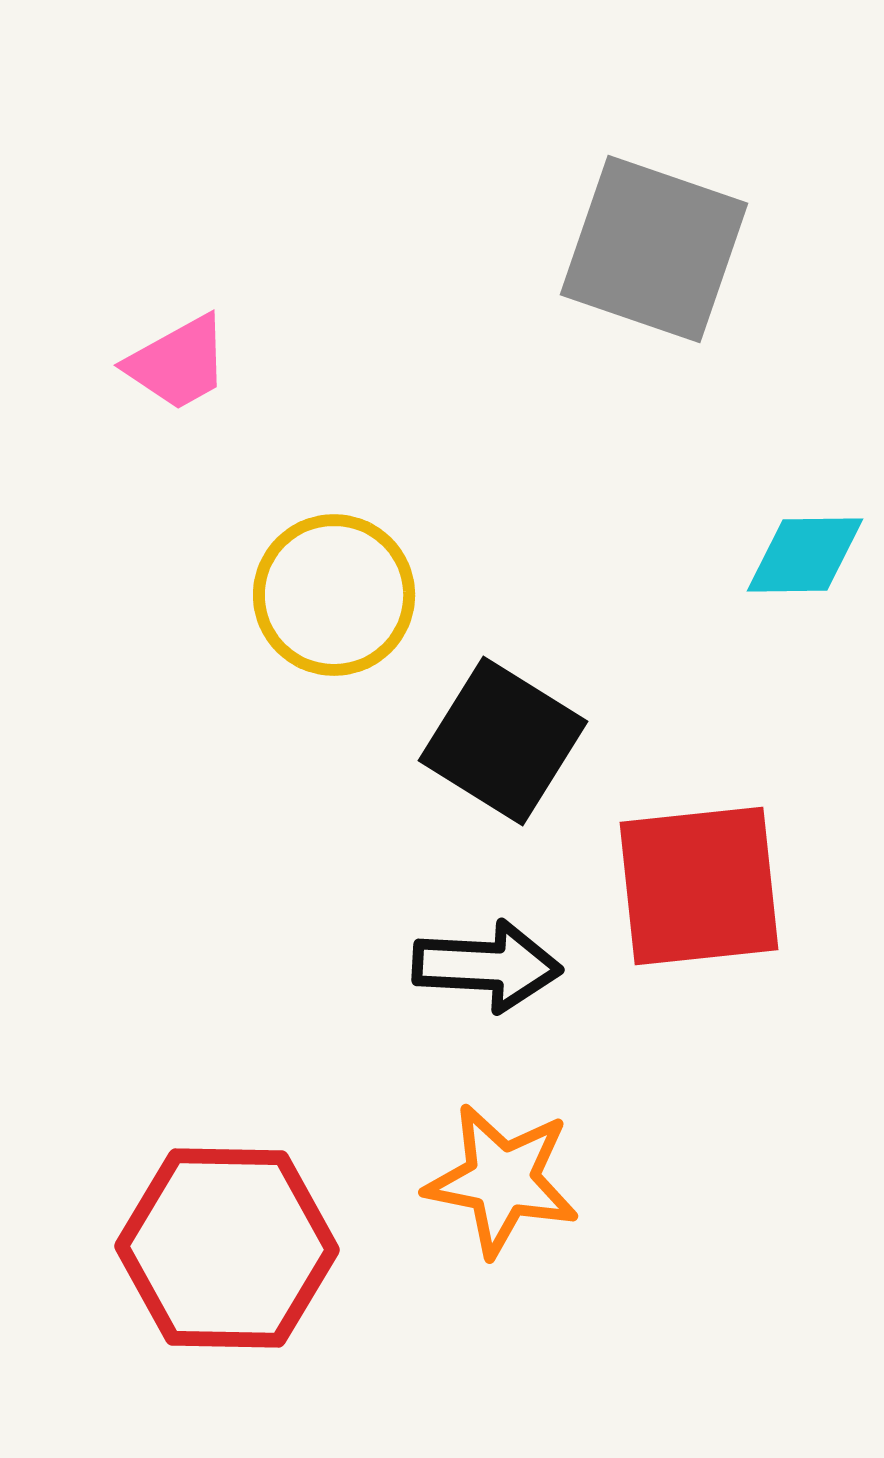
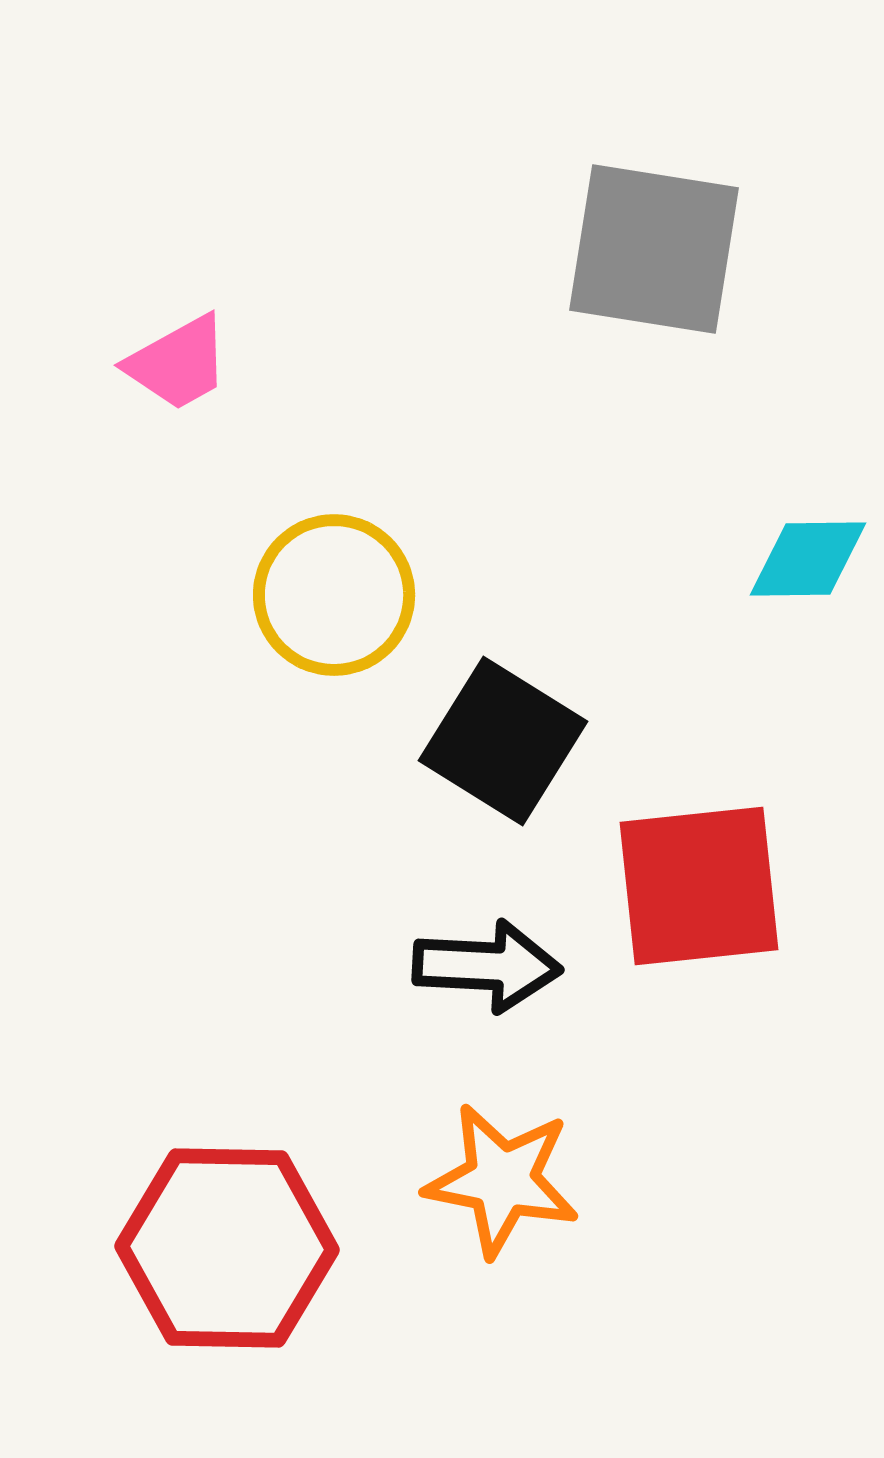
gray square: rotated 10 degrees counterclockwise
cyan diamond: moved 3 px right, 4 px down
